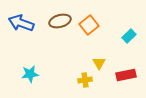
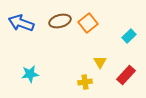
orange square: moved 1 px left, 2 px up
yellow triangle: moved 1 px right, 1 px up
red rectangle: rotated 36 degrees counterclockwise
yellow cross: moved 2 px down
